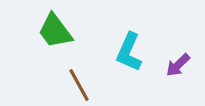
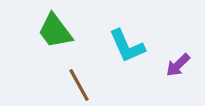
cyan L-shape: moved 2 px left, 6 px up; rotated 48 degrees counterclockwise
